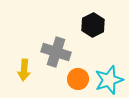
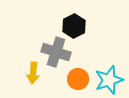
black hexagon: moved 19 px left, 1 px down
yellow arrow: moved 9 px right, 3 px down
